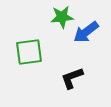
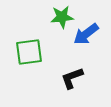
blue arrow: moved 2 px down
